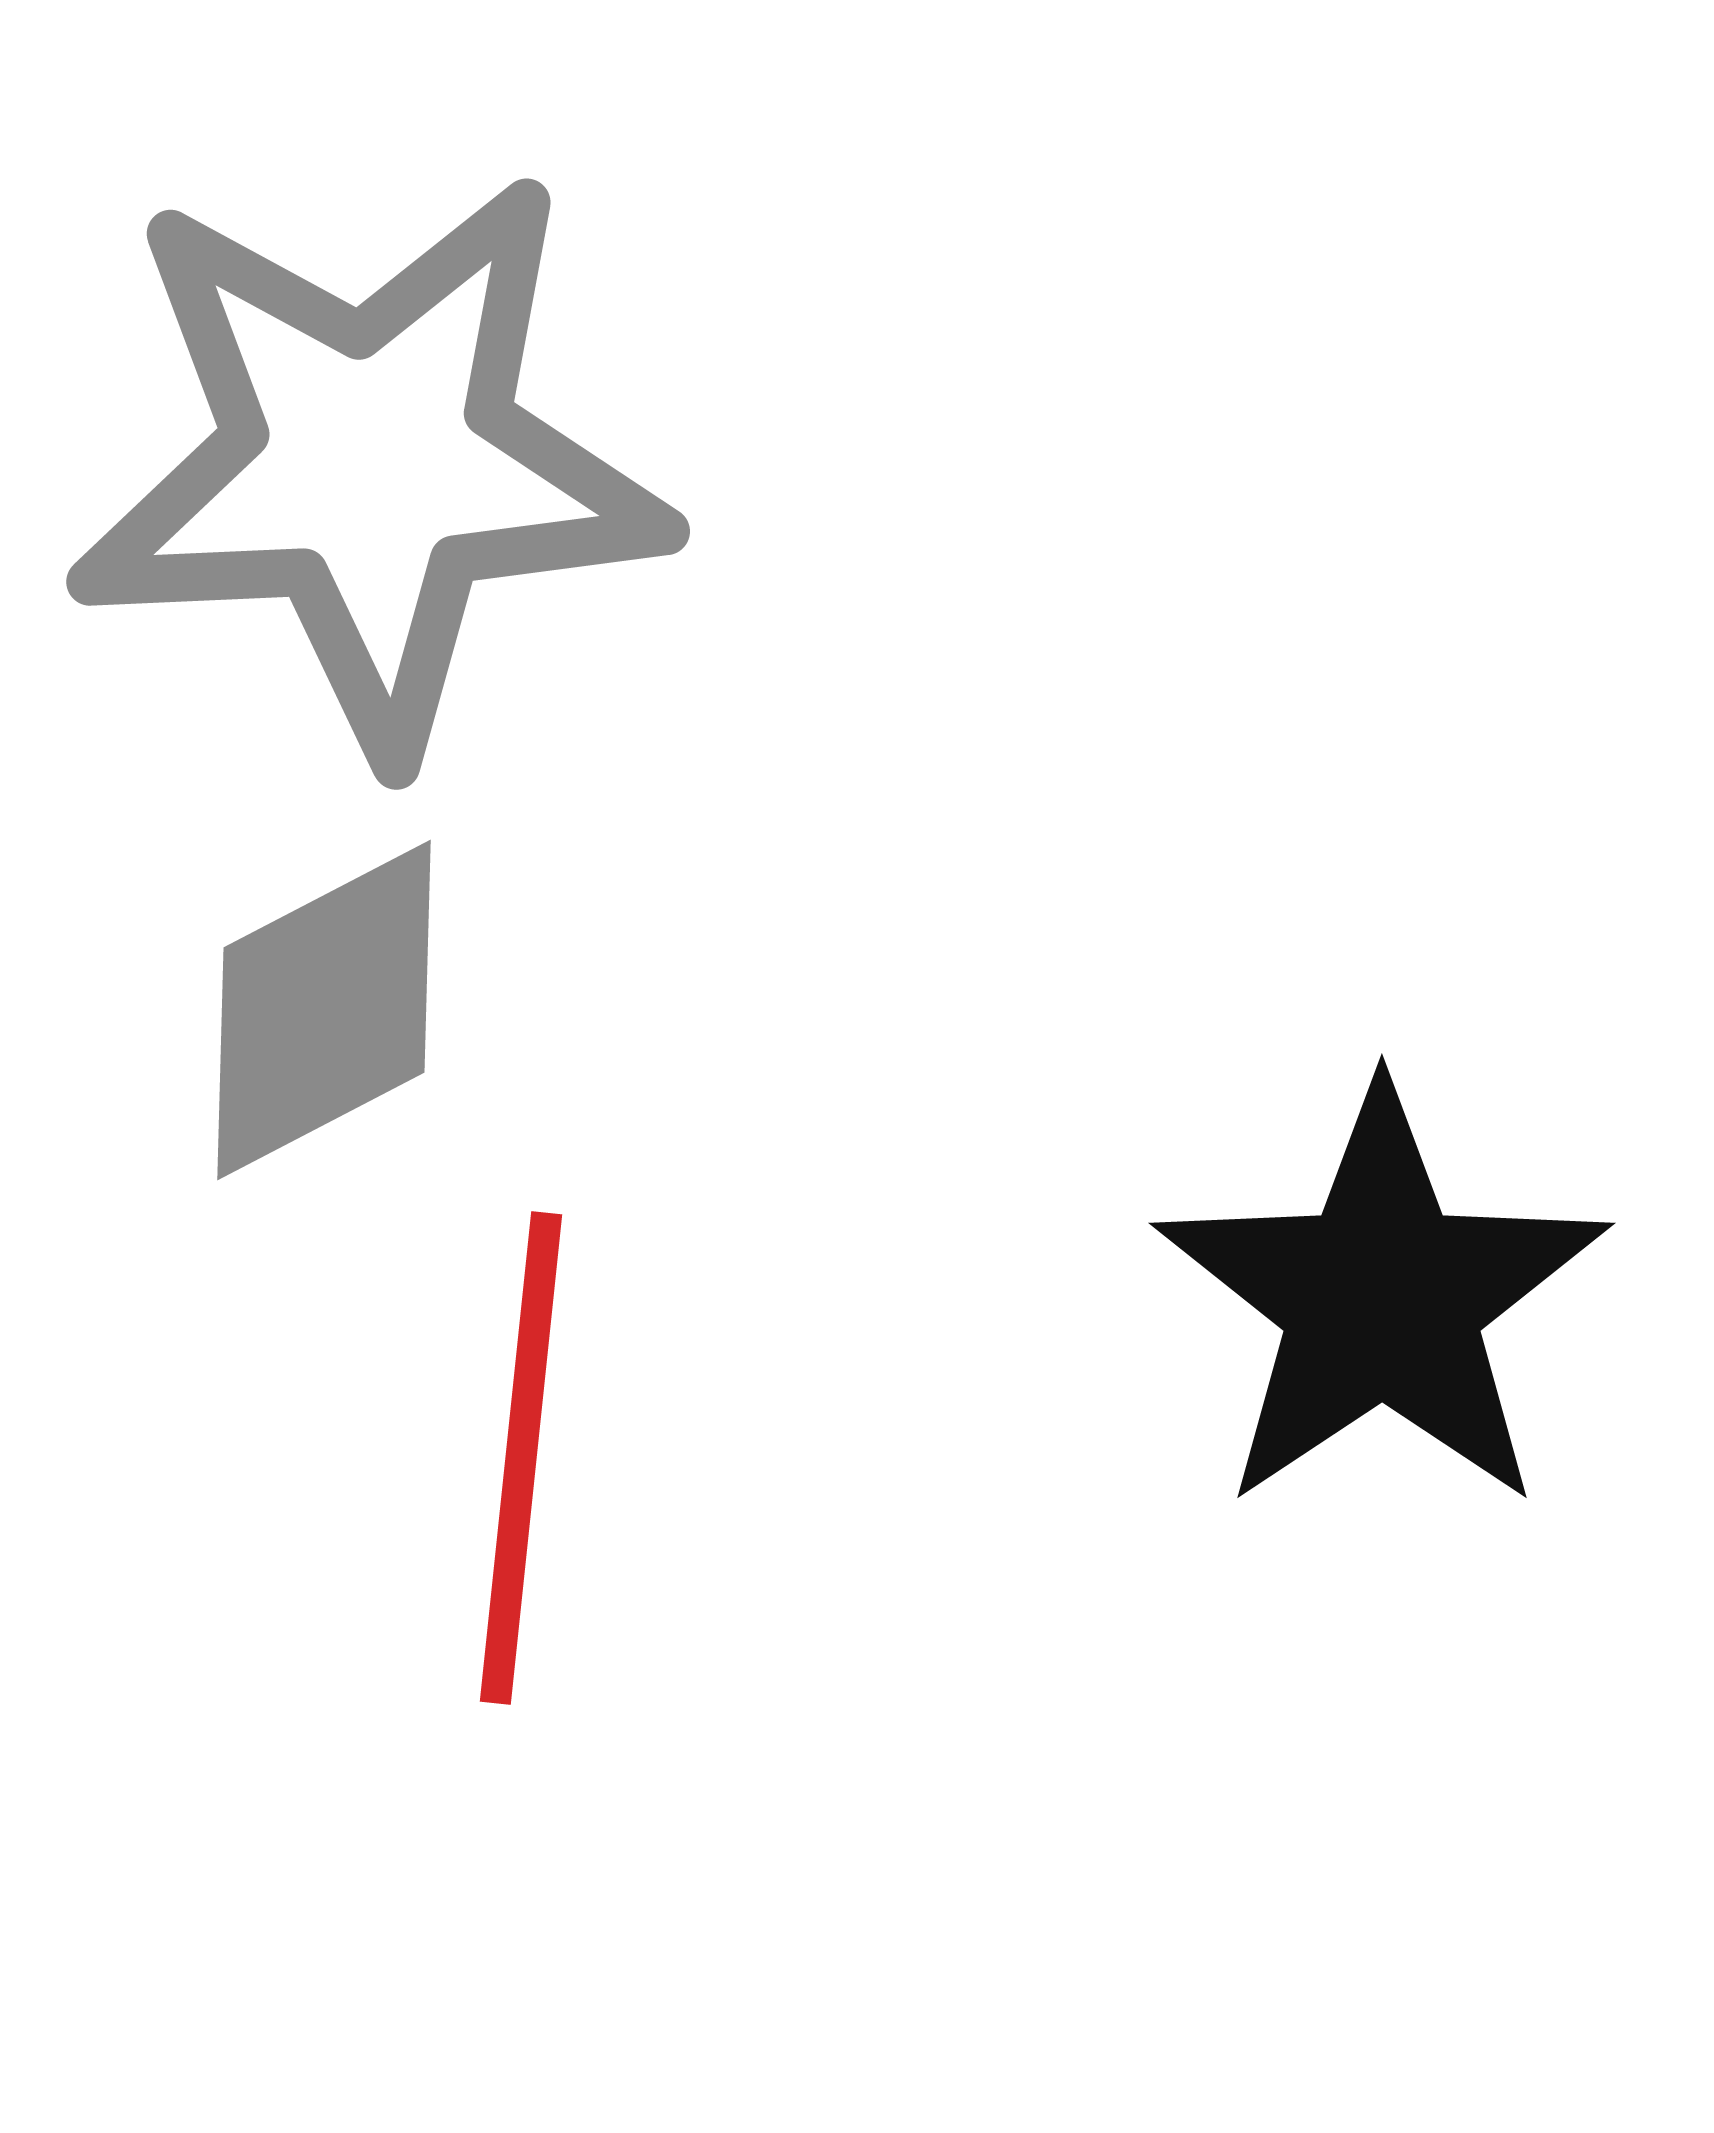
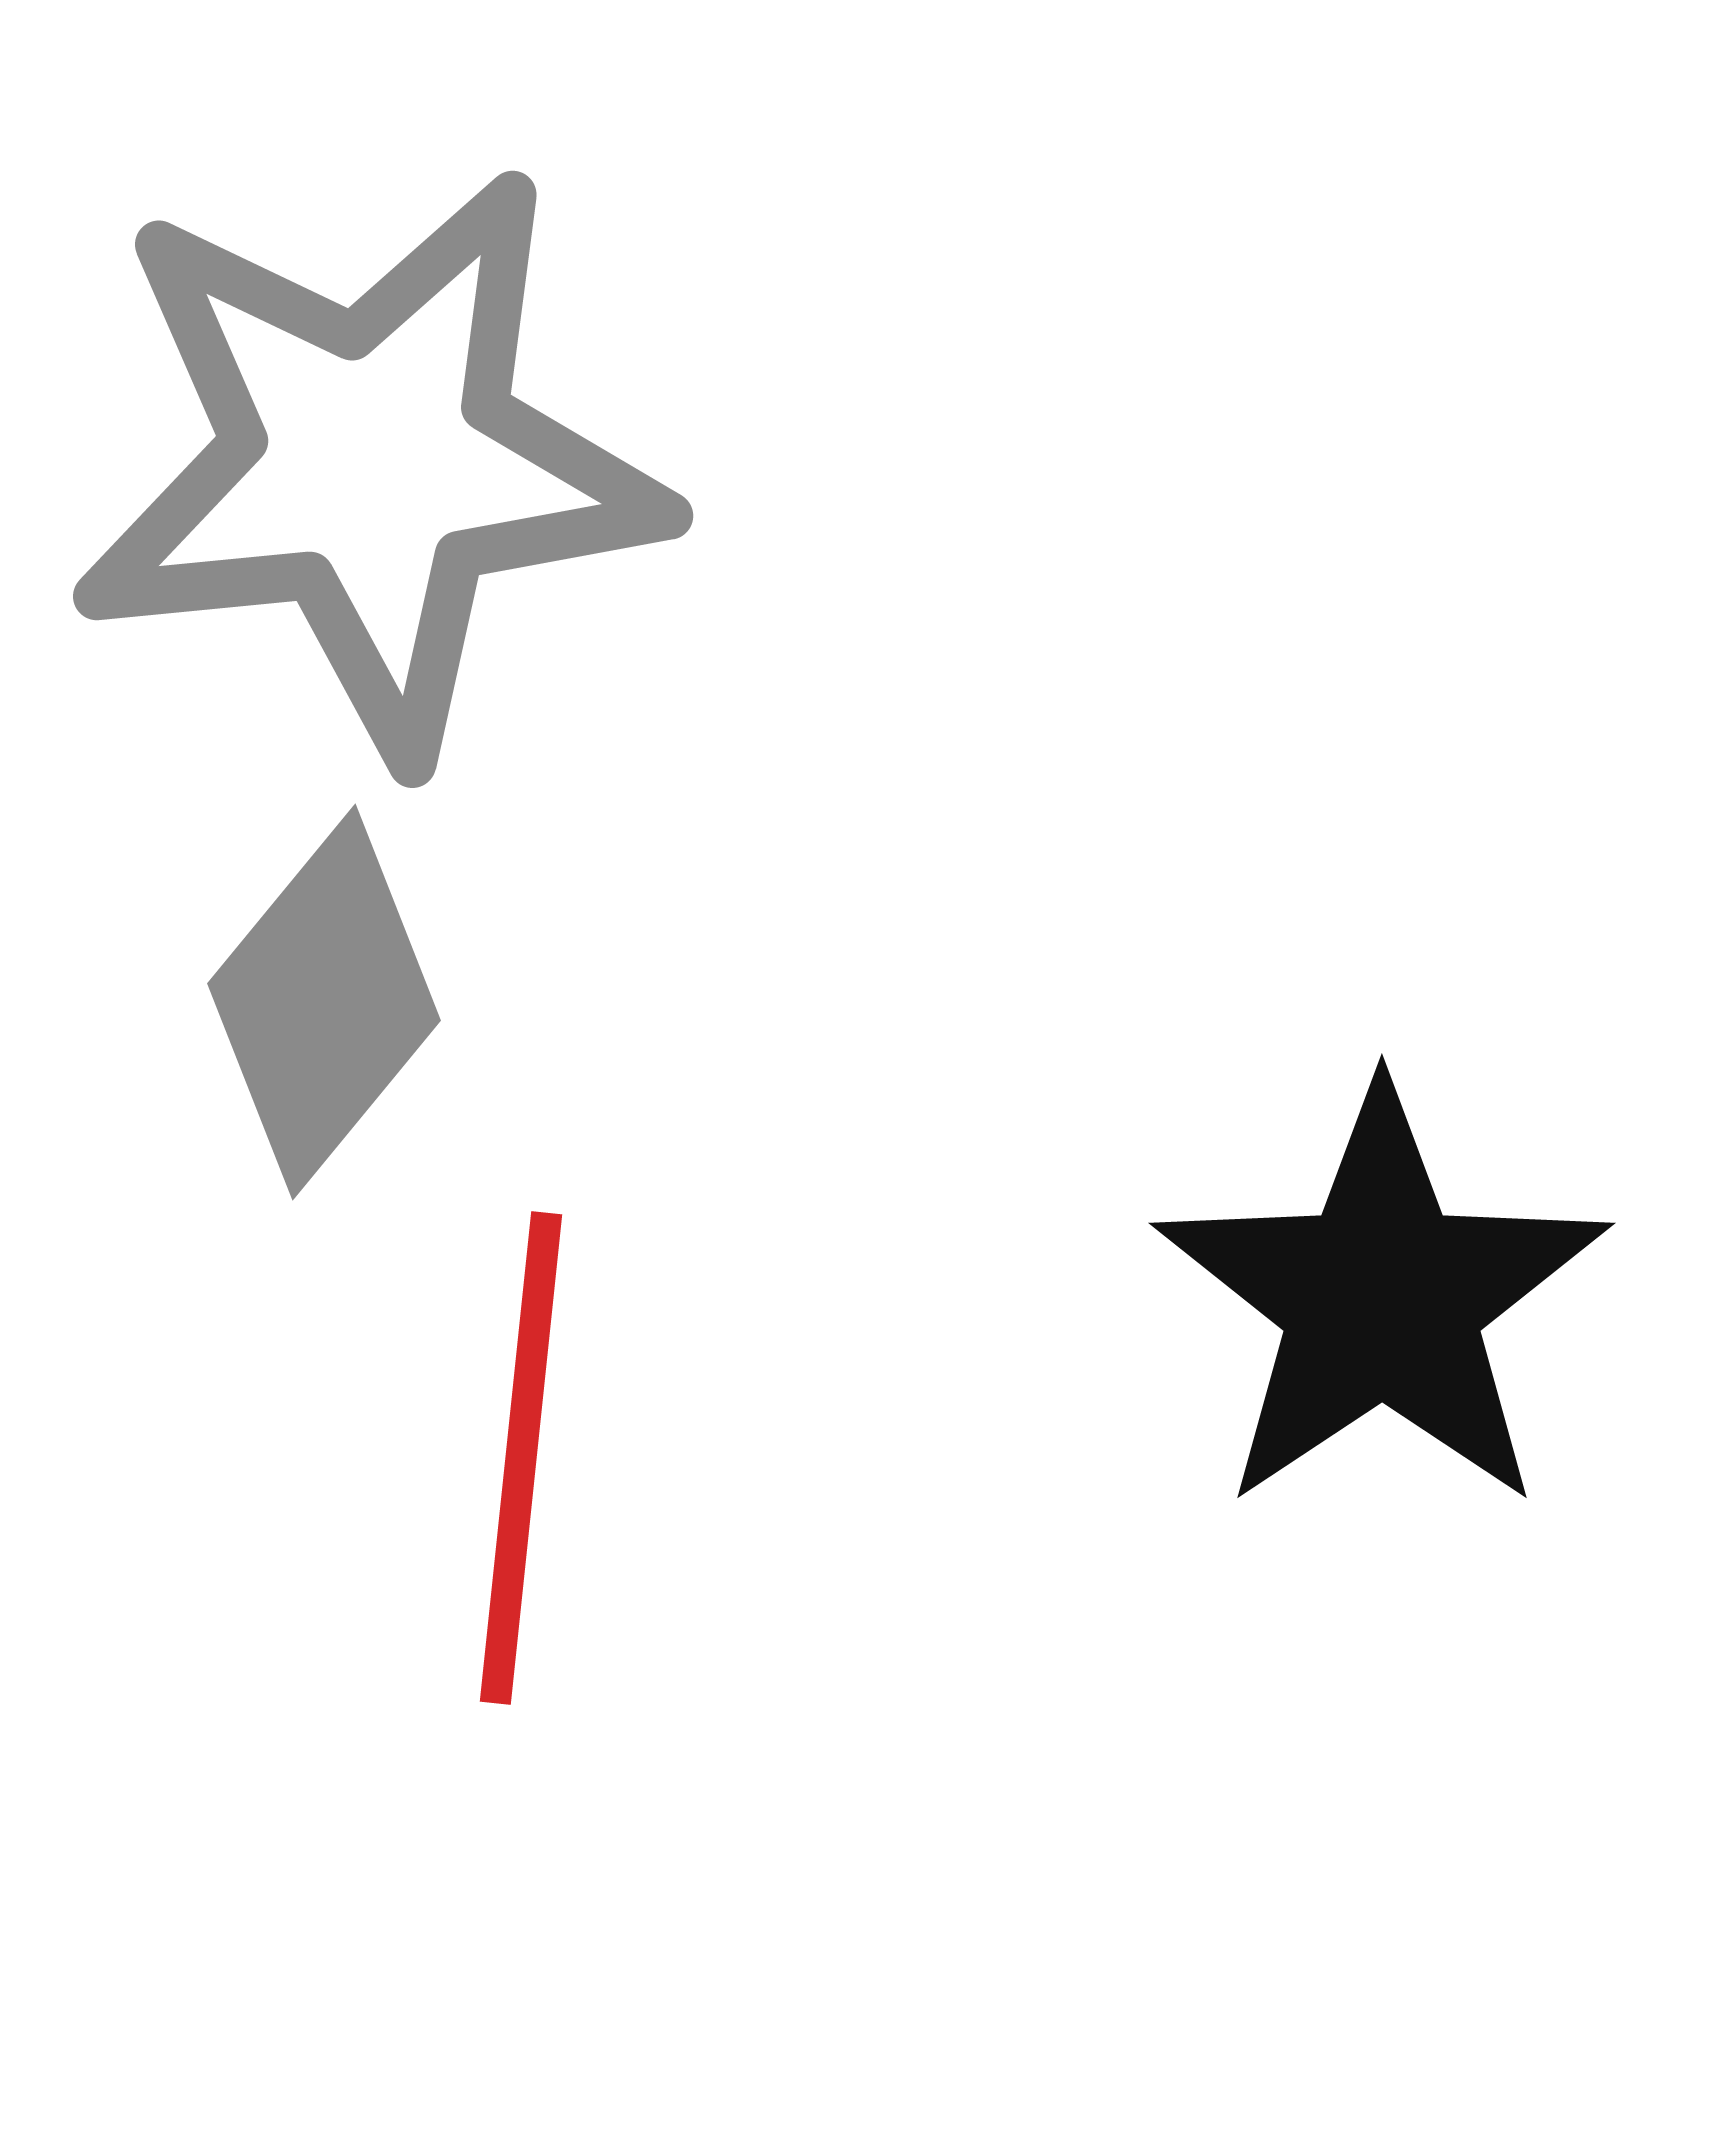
gray star: rotated 3 degrees counterclockwise
gray diamond: moved 8 px up; rotated 23 degrees counterclockwise
